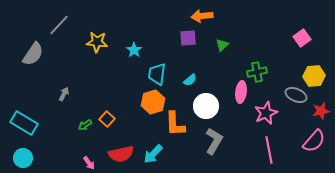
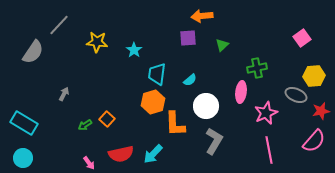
gray semicircle: moved 2 px up
green cross: moved 4 px up
